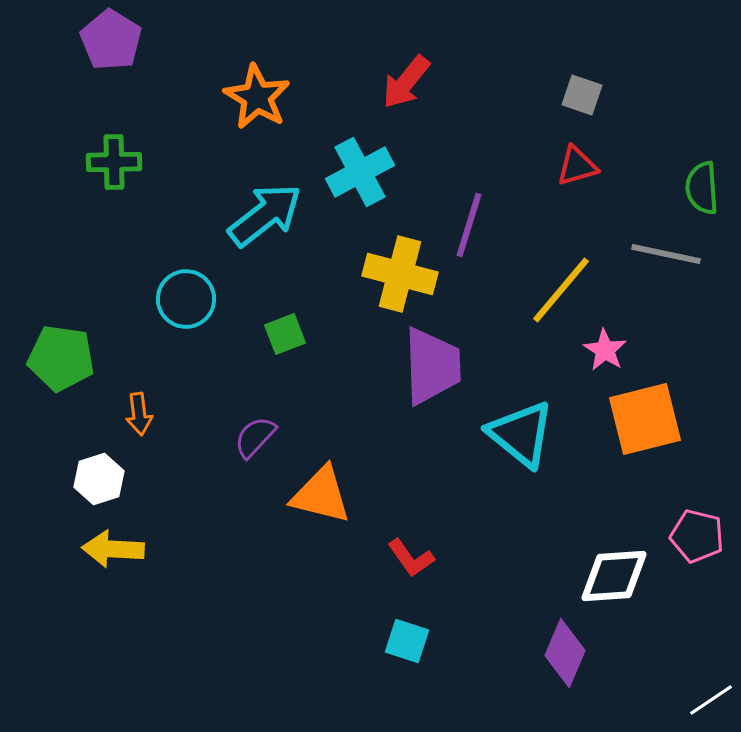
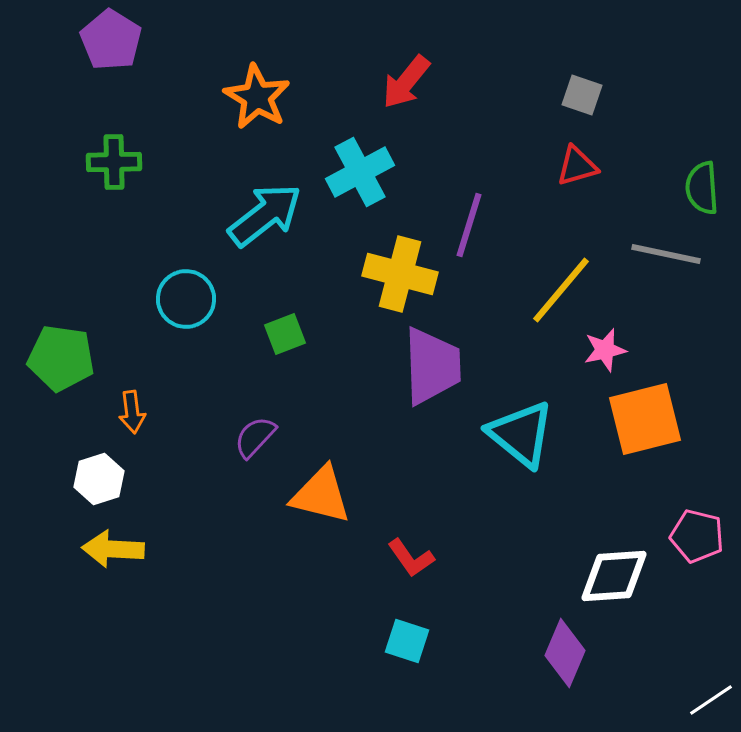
pink star: rotated 27 degrees clockwise
orange arrow: moved 7 px left, 2 px up
